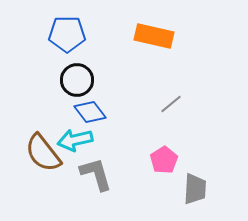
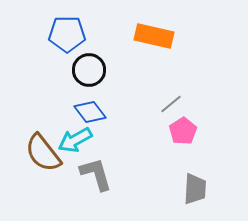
black circle: moved 12 px right, 10 px up
cyan arrow: rotated 16 degrees counterclockwise
pink pentagon: moved 19 px right, 29 px up
